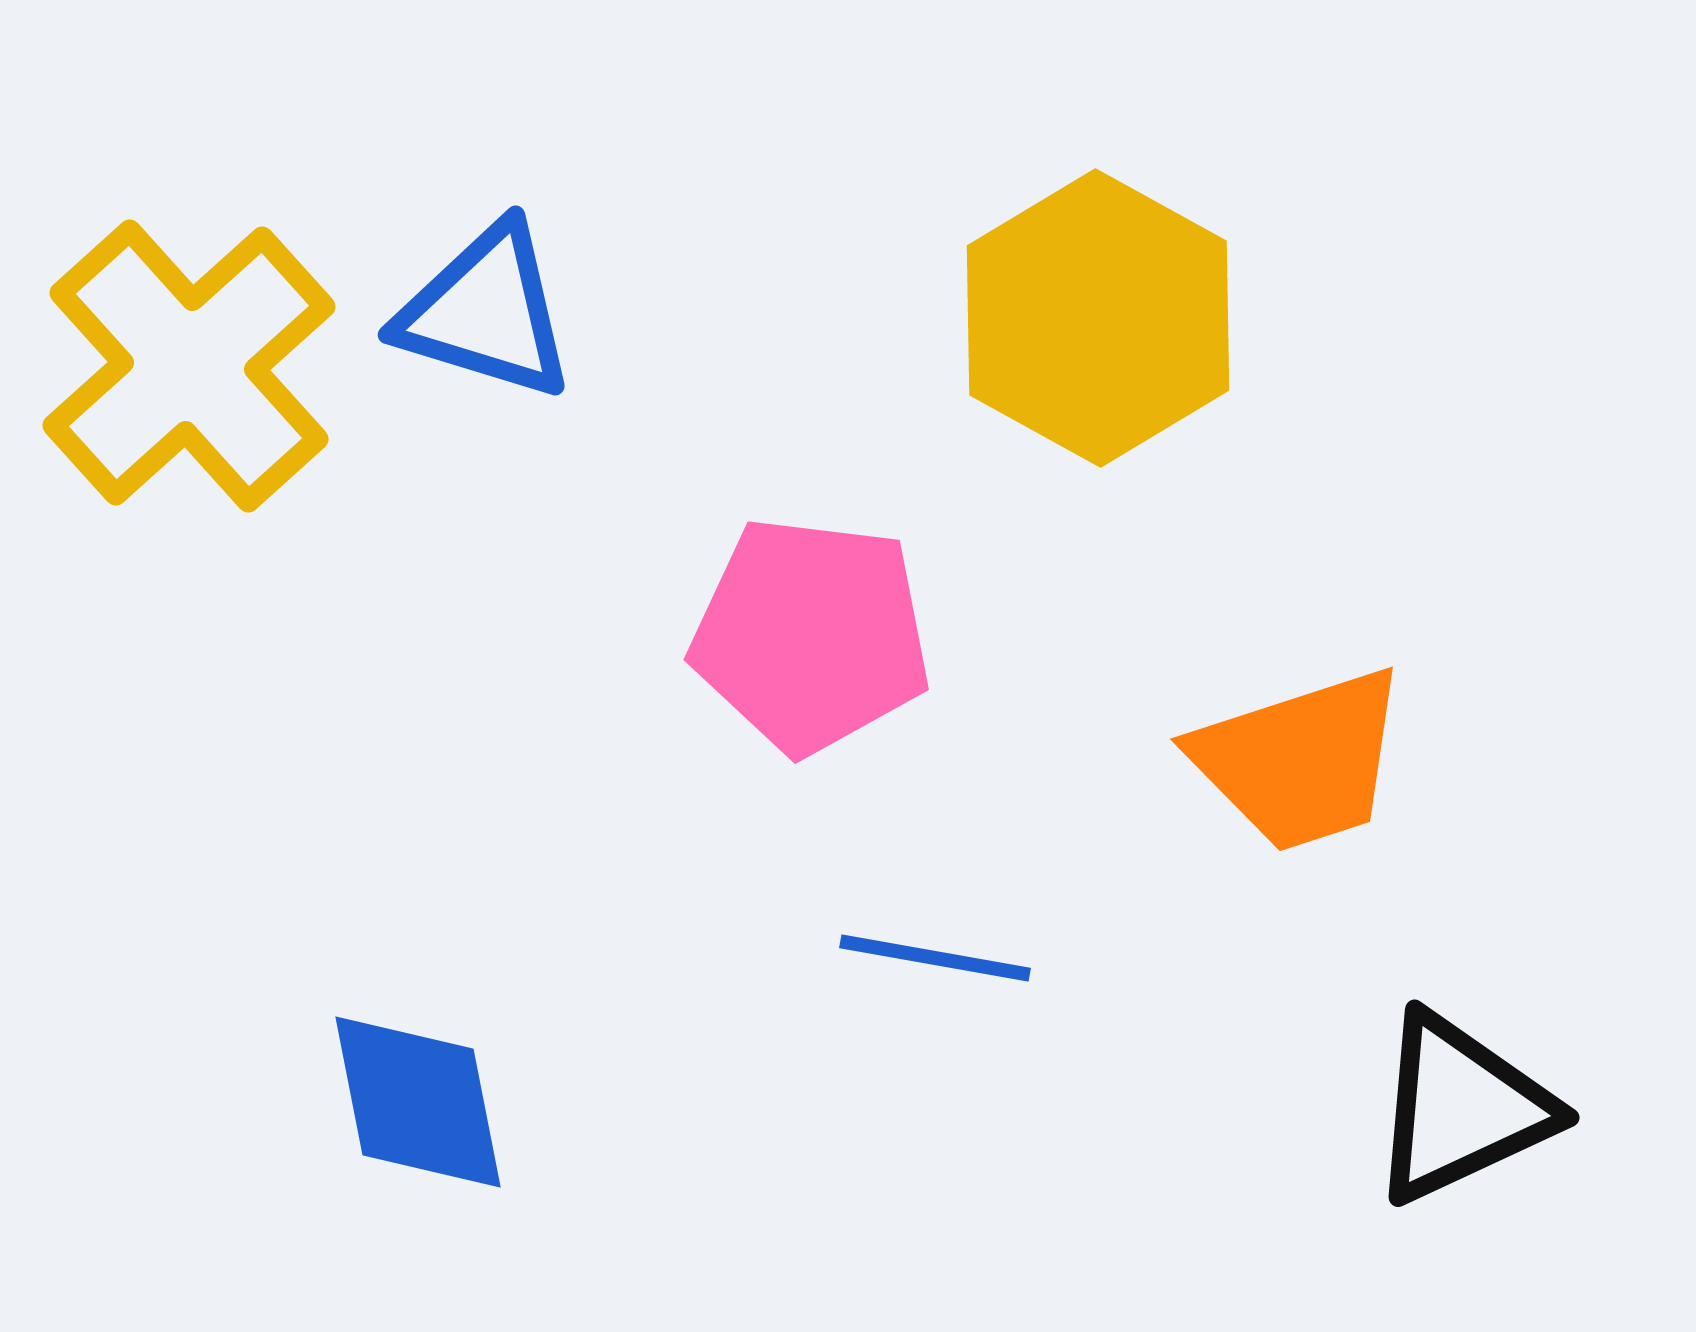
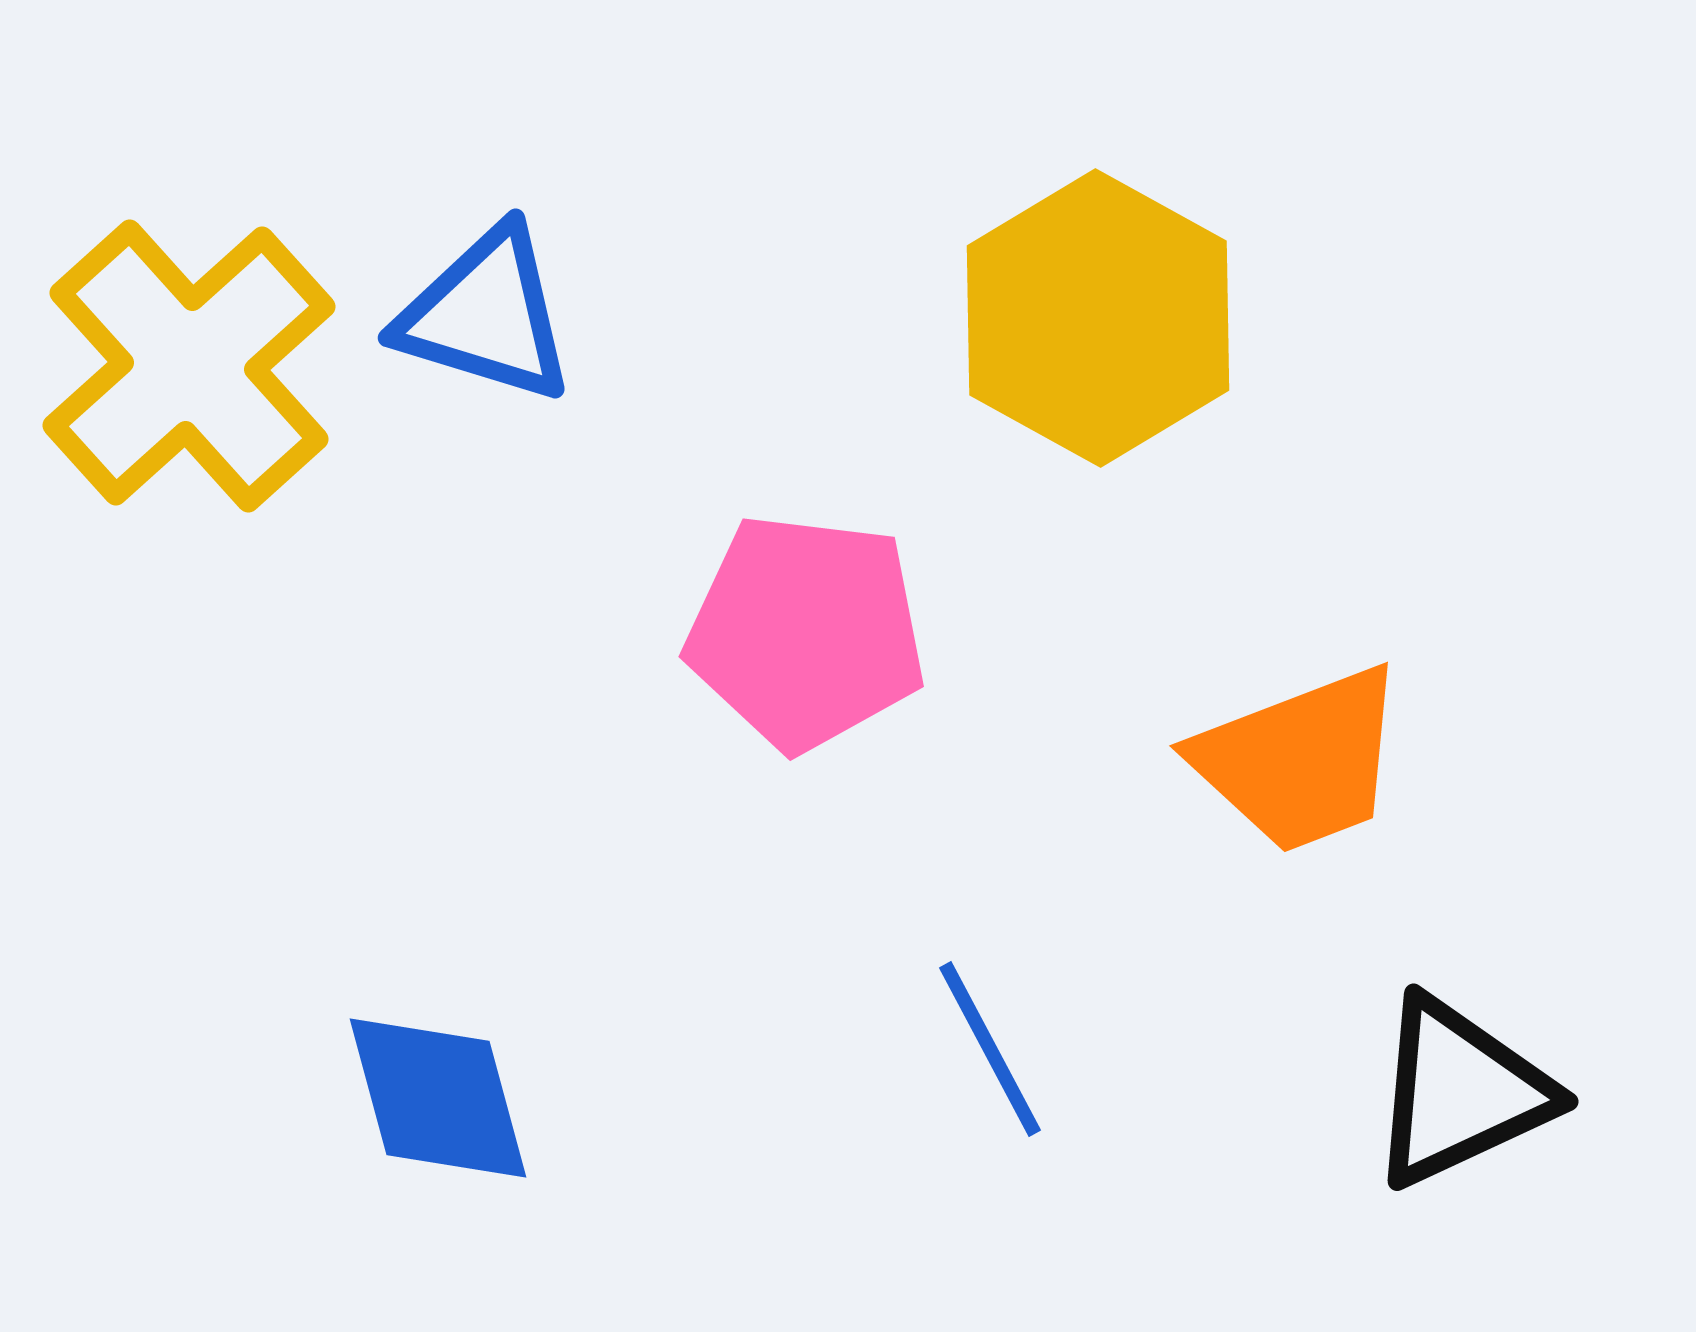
blue triangle: moved 3 px down
pink pentagon: moved 5 px left, 3 px up
orange trapezoid: rotated 3 degrees counterclockwise
blue line: moved 55 px right, 91 px down; rotated 52 degrees clockwise
blue diamond: moved 20 px right, 4 px up; rotated 4 degrees counterclockwise
black triangle: moved 1 px left, 16 px up
